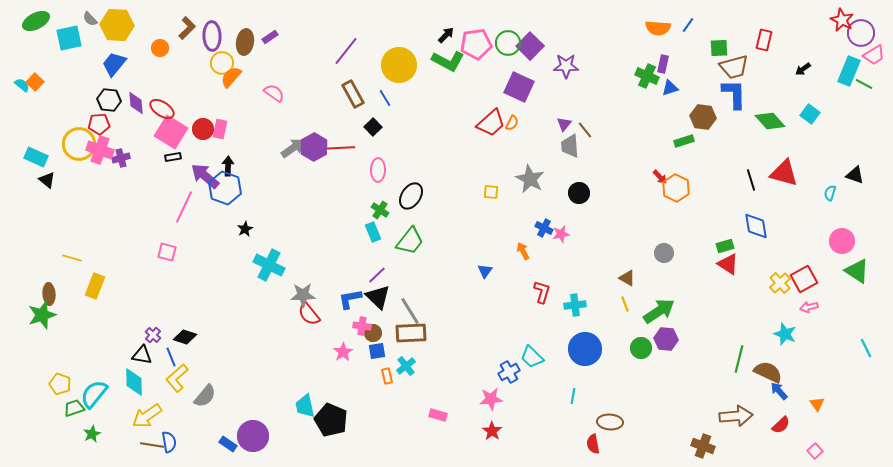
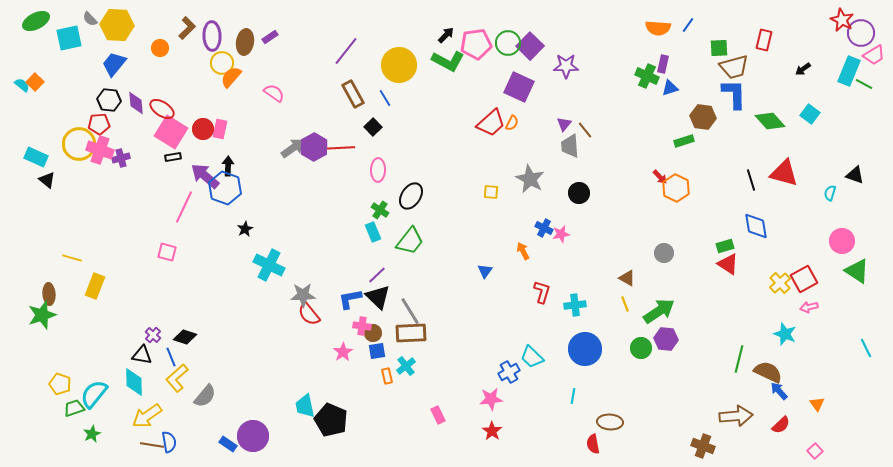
pink rectangle at (438, 415): rotated 48 degrees clockwise
